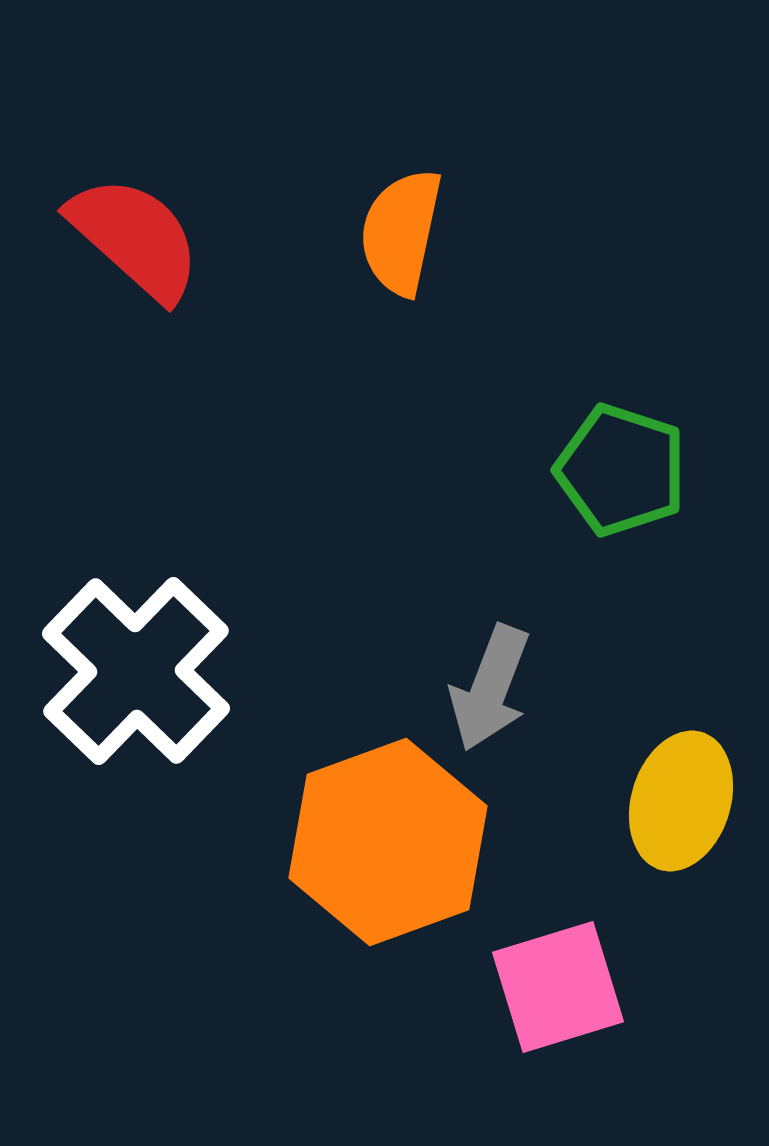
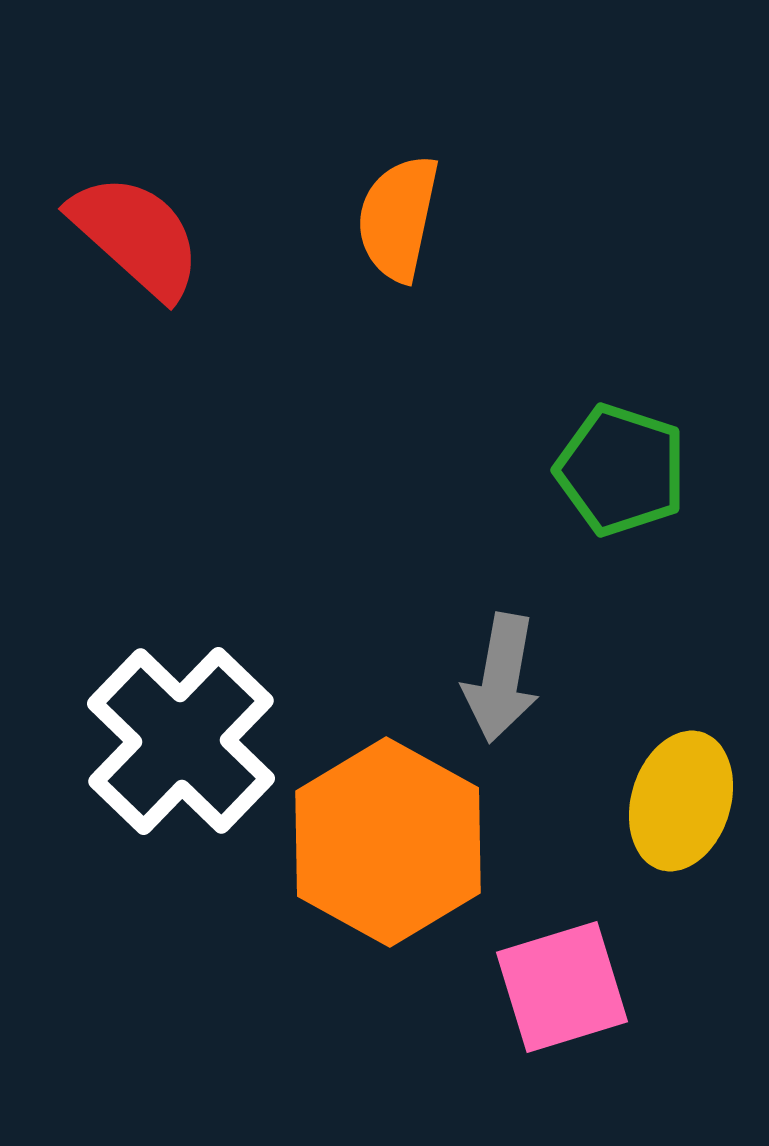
orange semicircle: moved 3 px left, 14 px up
red semicircle: moved 1 px right, 2 px up
white cross: moved 45 px right, 70 px down
gray arrow: moved 11 px right, 10 px up; rotated 11 degrees counterclockwise
orange hexagon: rotated 11 degrees counterclockwise
pink square: moved 4 px right
